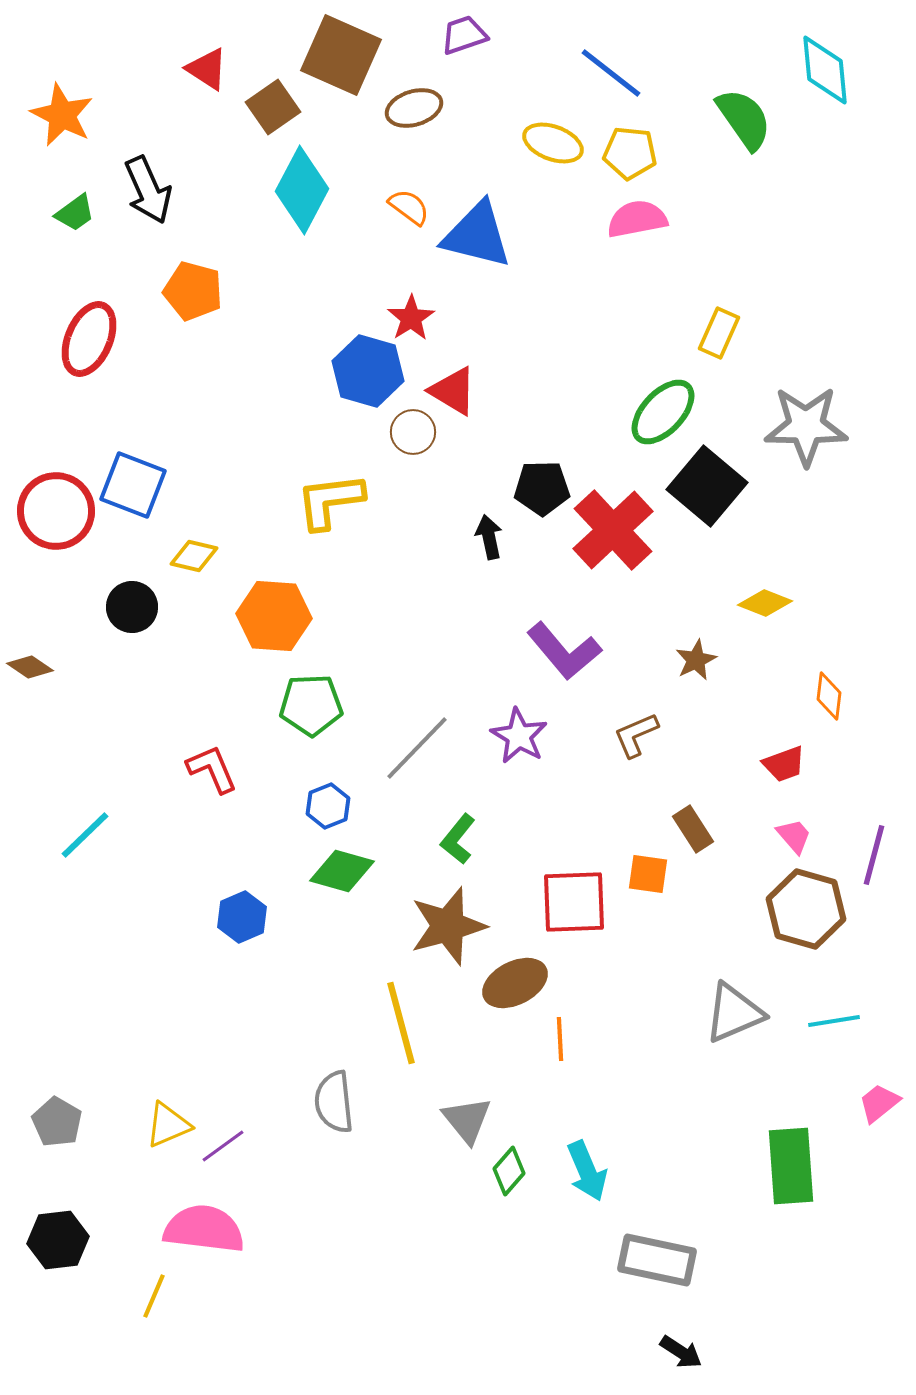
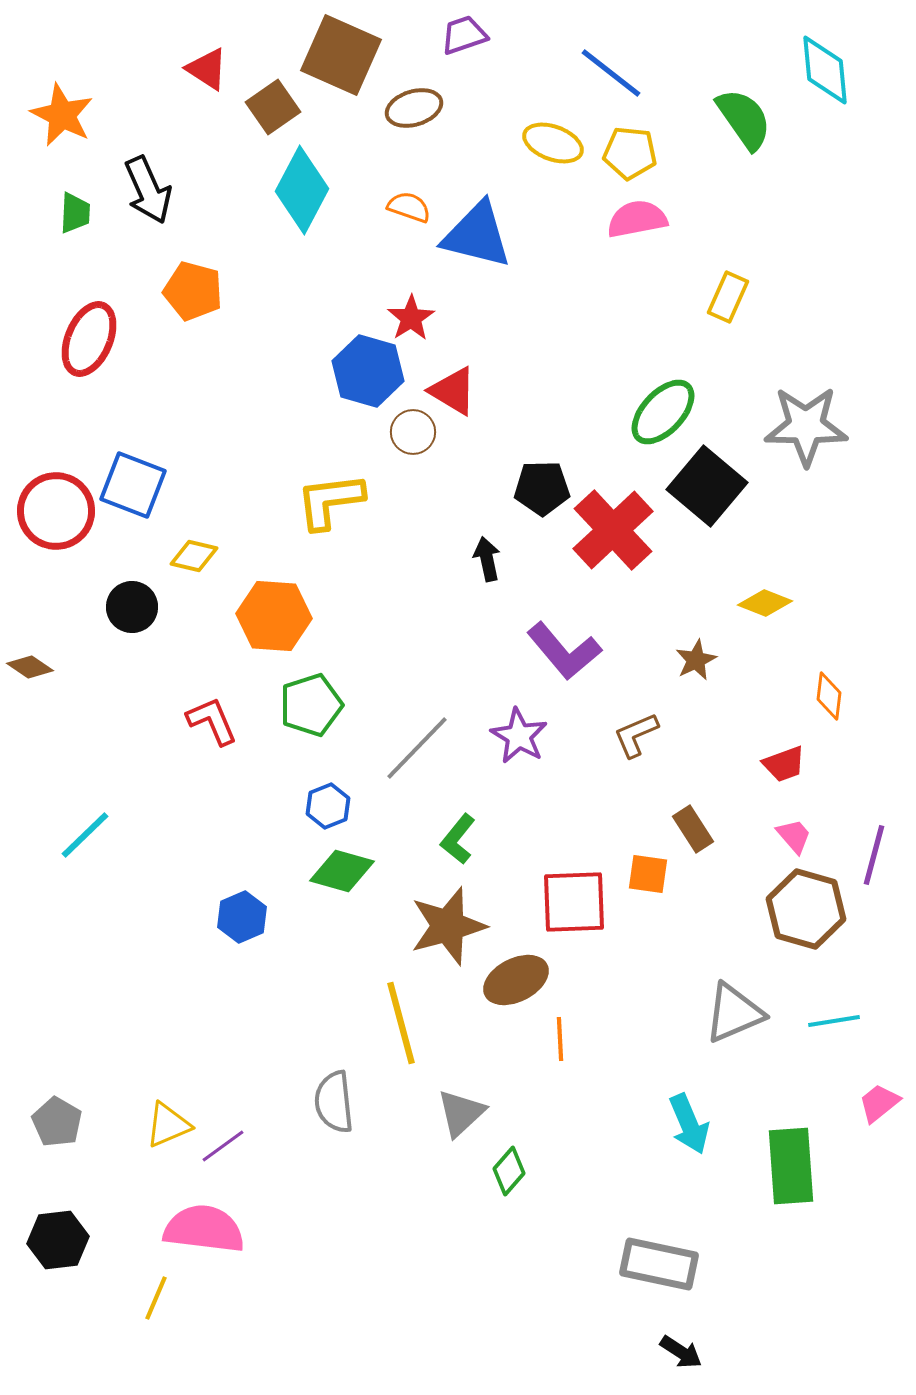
orange semicircle at (409, 207): rotated 18 degrees counterclockwise
green trapezoid at (75, 213): rotated 51 degrees counterclockwise
yellow rectangle at (719, 333): moved 9 px right, 36 px up
black arrow at (489, 537): moved 2 px left, 22 px down
green pentagon at (311, 705): rotated 16 degrees counterclockwise
red L-shape at (212, 769): moved 48 px up
brown ellipse at (515, 983): moved 1 px right, 3 px up
gray triangle at (467, 1120): moved 6 px left, 7 px up; rotated 26 degrees clockwise
cyan arrow at (587, 1171): moved 102 px right, 47 px up
gray rectangle at (657, 1260): moved 2 px right, 4 px down
yellow line at (154, 1296): moved 2 px right, 2 px down
